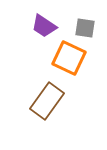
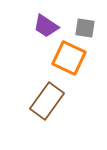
purple trapezoid: moved 2 px right
